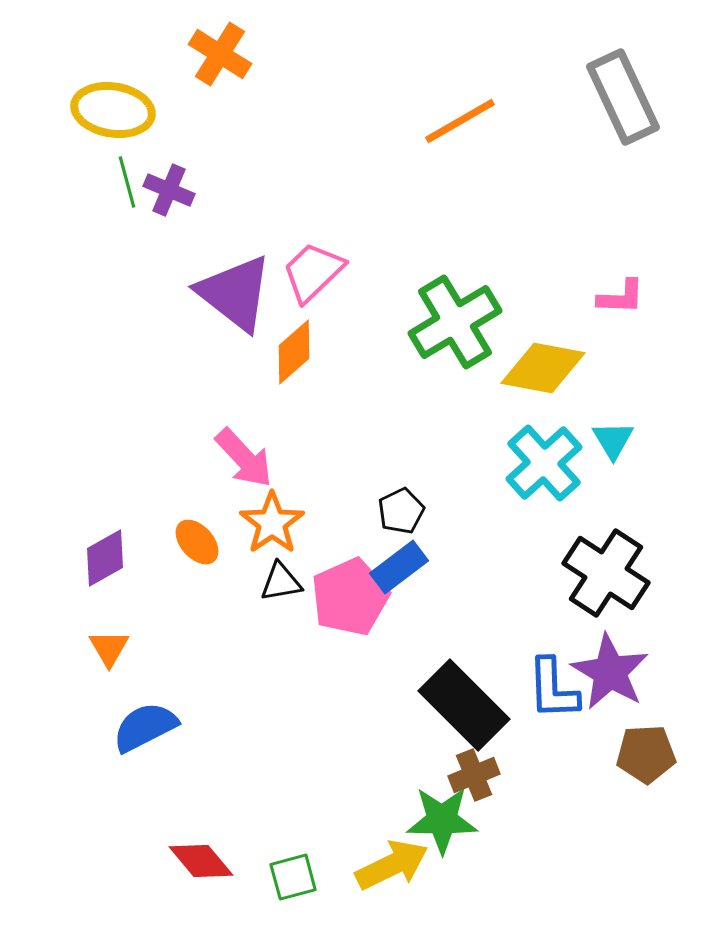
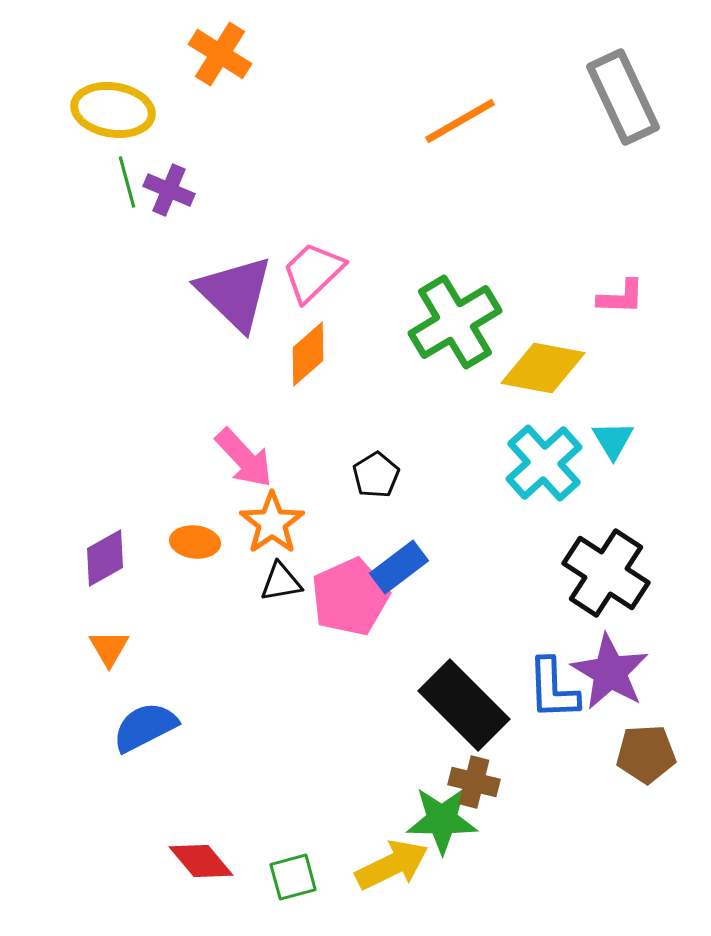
purple triangle: rotated 6 degrees clockwise
orange diamond: moved 14 px right, 2 px down
black pentagon: moved 25 px left, 36 px up; rotated 6 degrees counterclockwise
orange ellipse: moved 2 px left; rotated 42 degrees counterclockwise
brown cross: moved 7 px down; rotated 36 degrees clockwise
